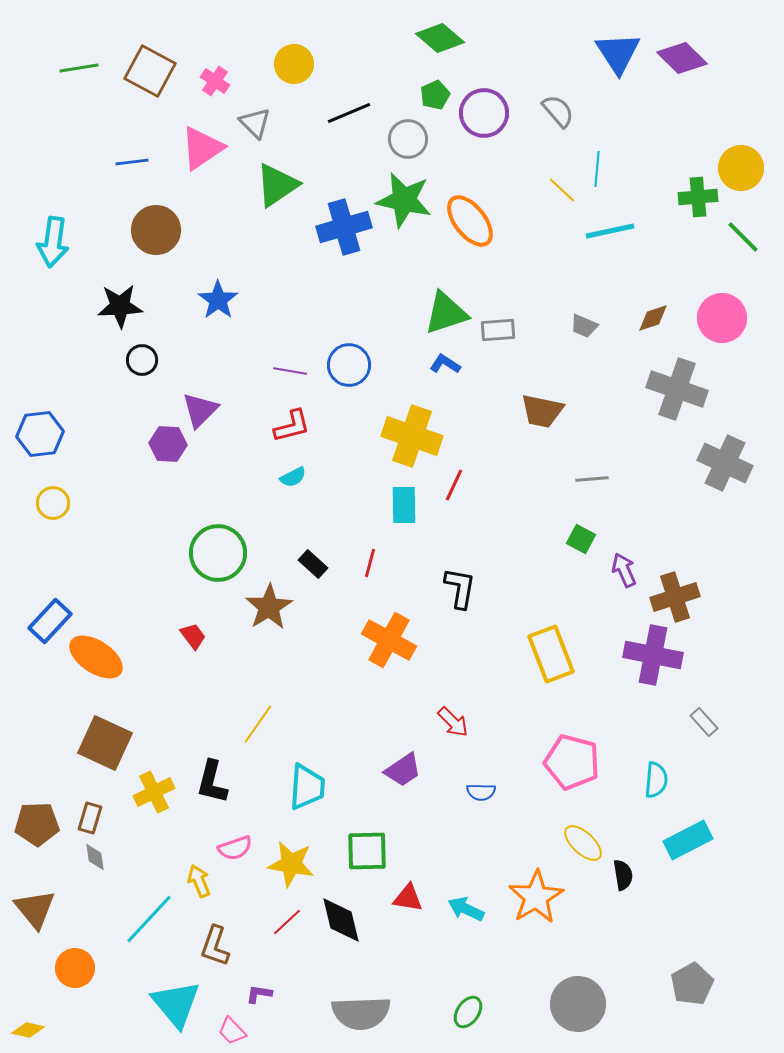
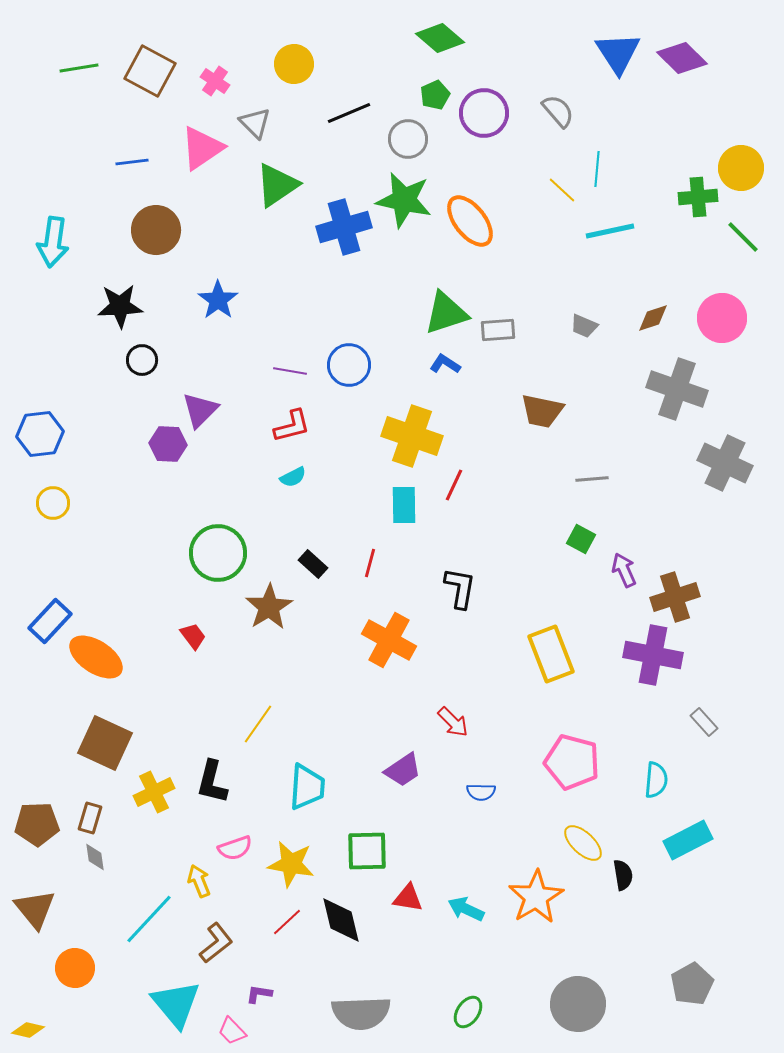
brown L-shape at (215, 946): moved 1 px right, 3 px up; rotated 147 degrees counterclockwise
